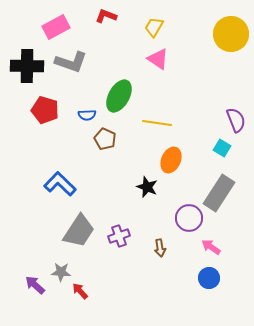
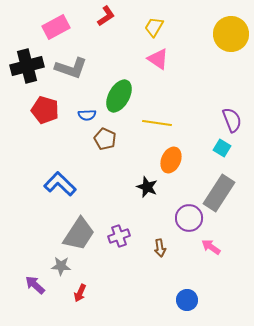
red L-shape: rotated 125 degrees clockwise
gray L-shape: moved 6 px down
black cross: rotated 16 degrees counterclockwise
purple semicircle: moved 4 px left
gray trapezoid: moved 3 px down
gray star: moved 6 px up
blue circle: moved 22 px left, 22 px down
red arrow: moved 2 px down; rotated 114 degrees counterclockwise
